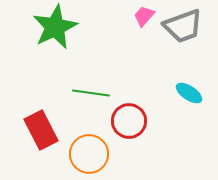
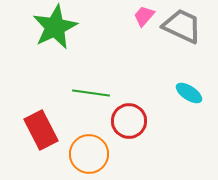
gray trapezoid: moved 1 px left; rotated 135 degrees counterclockwise
